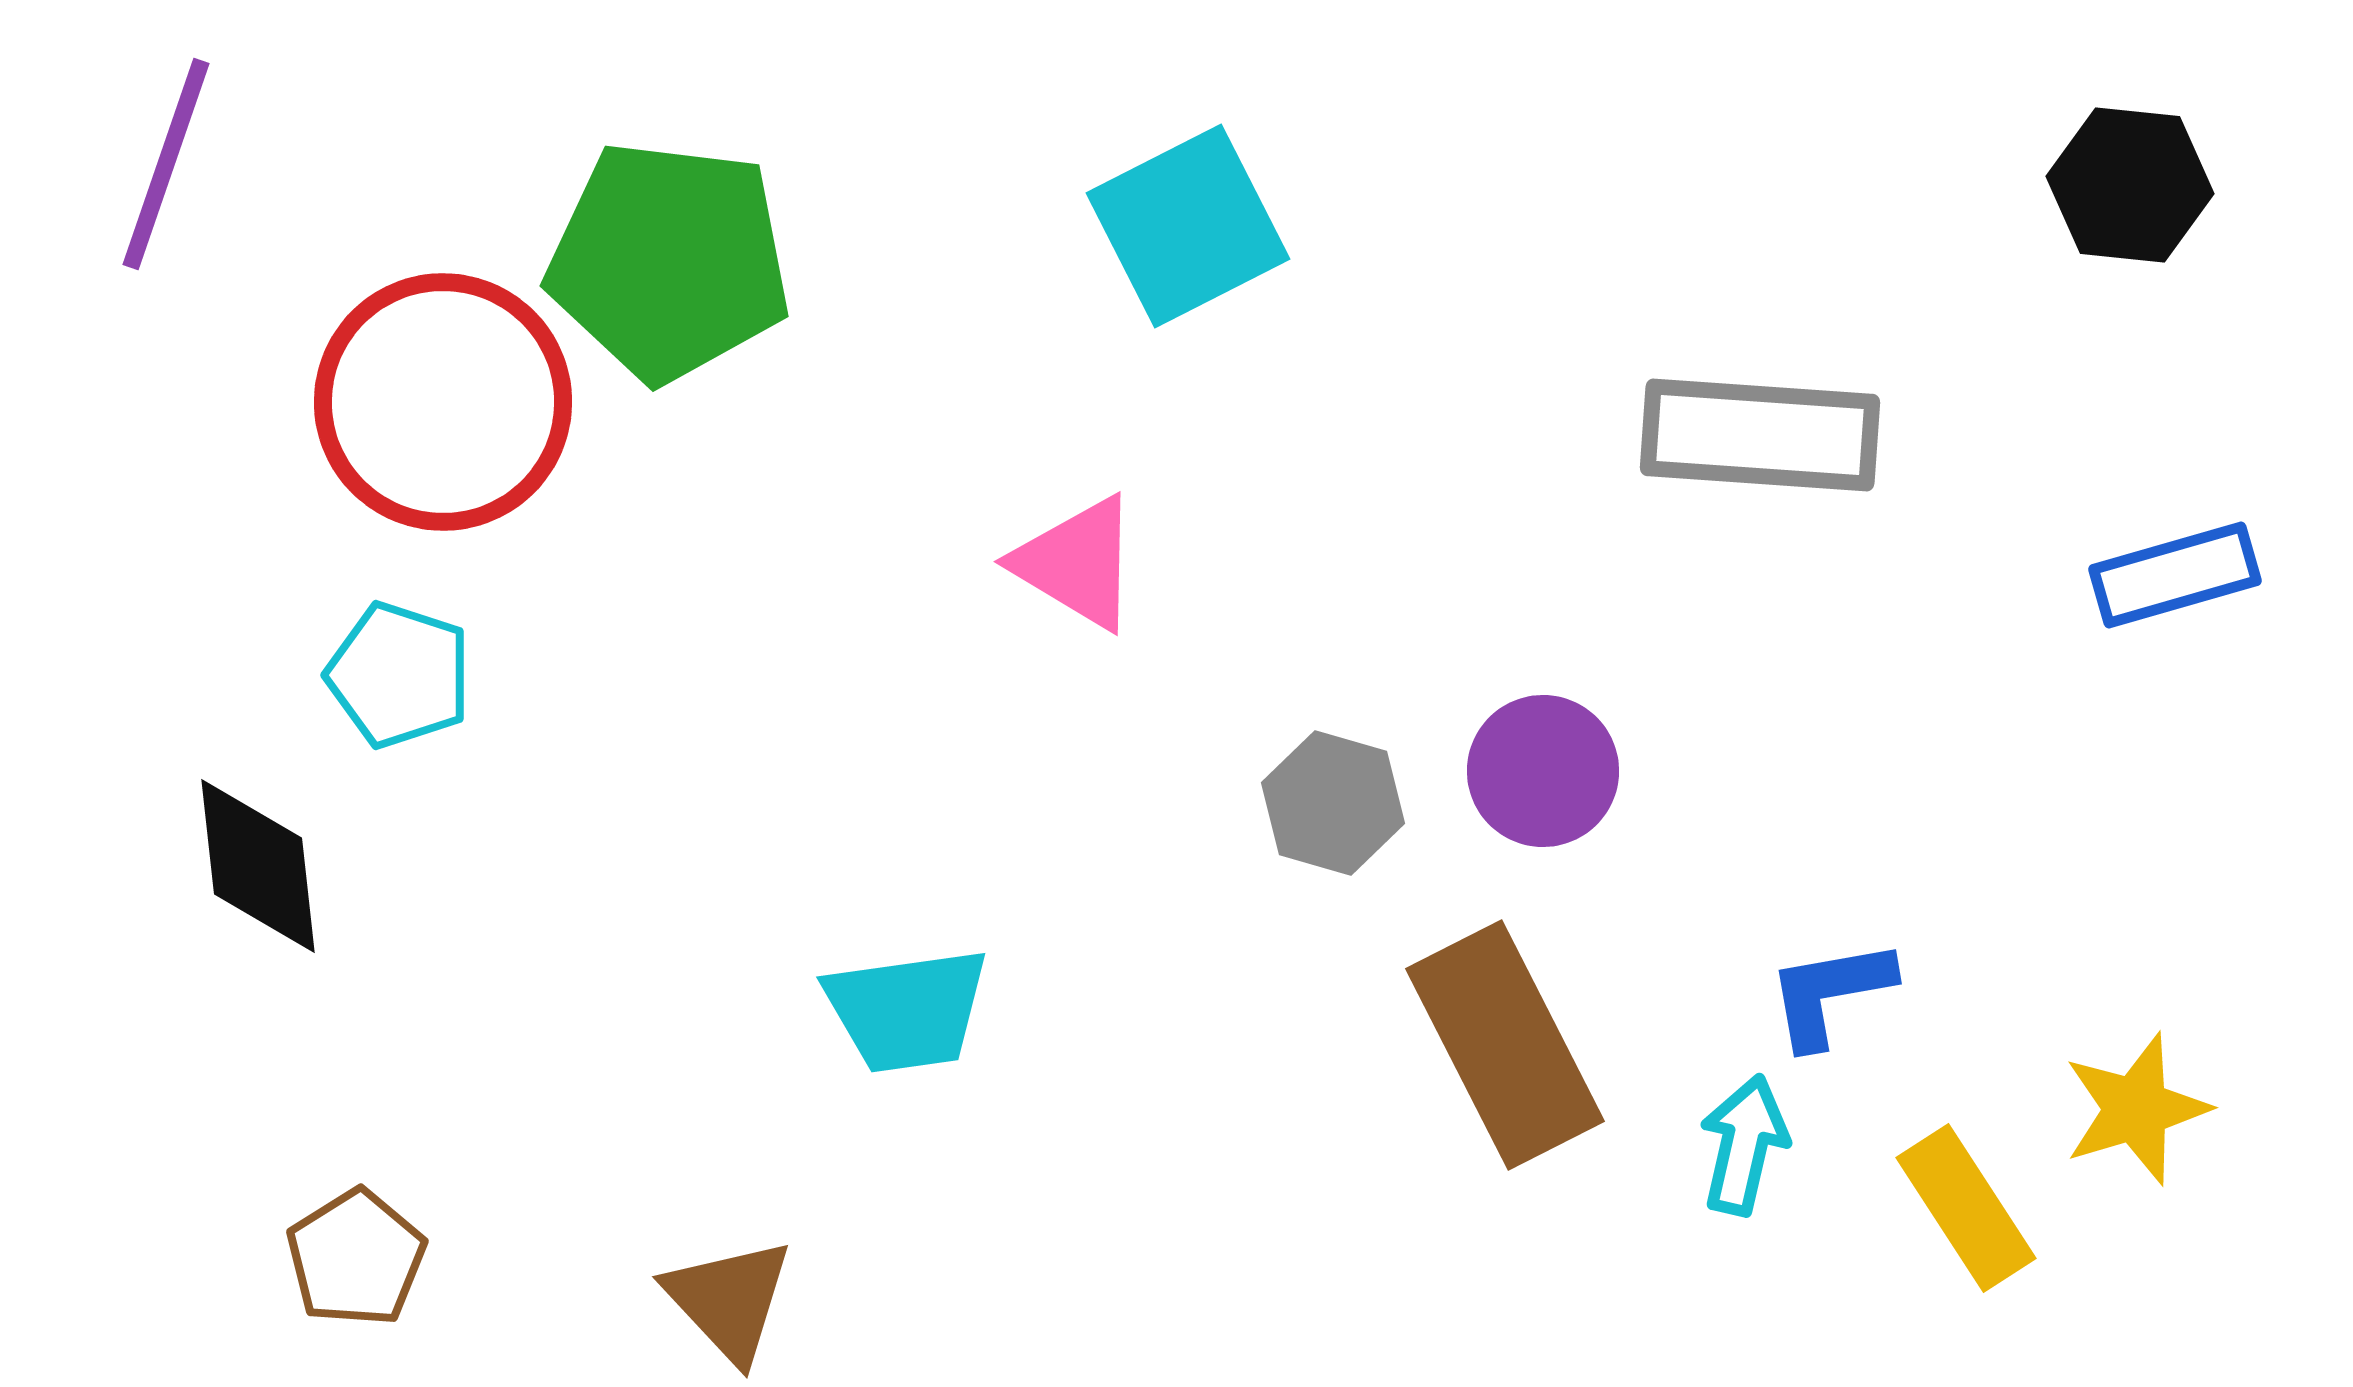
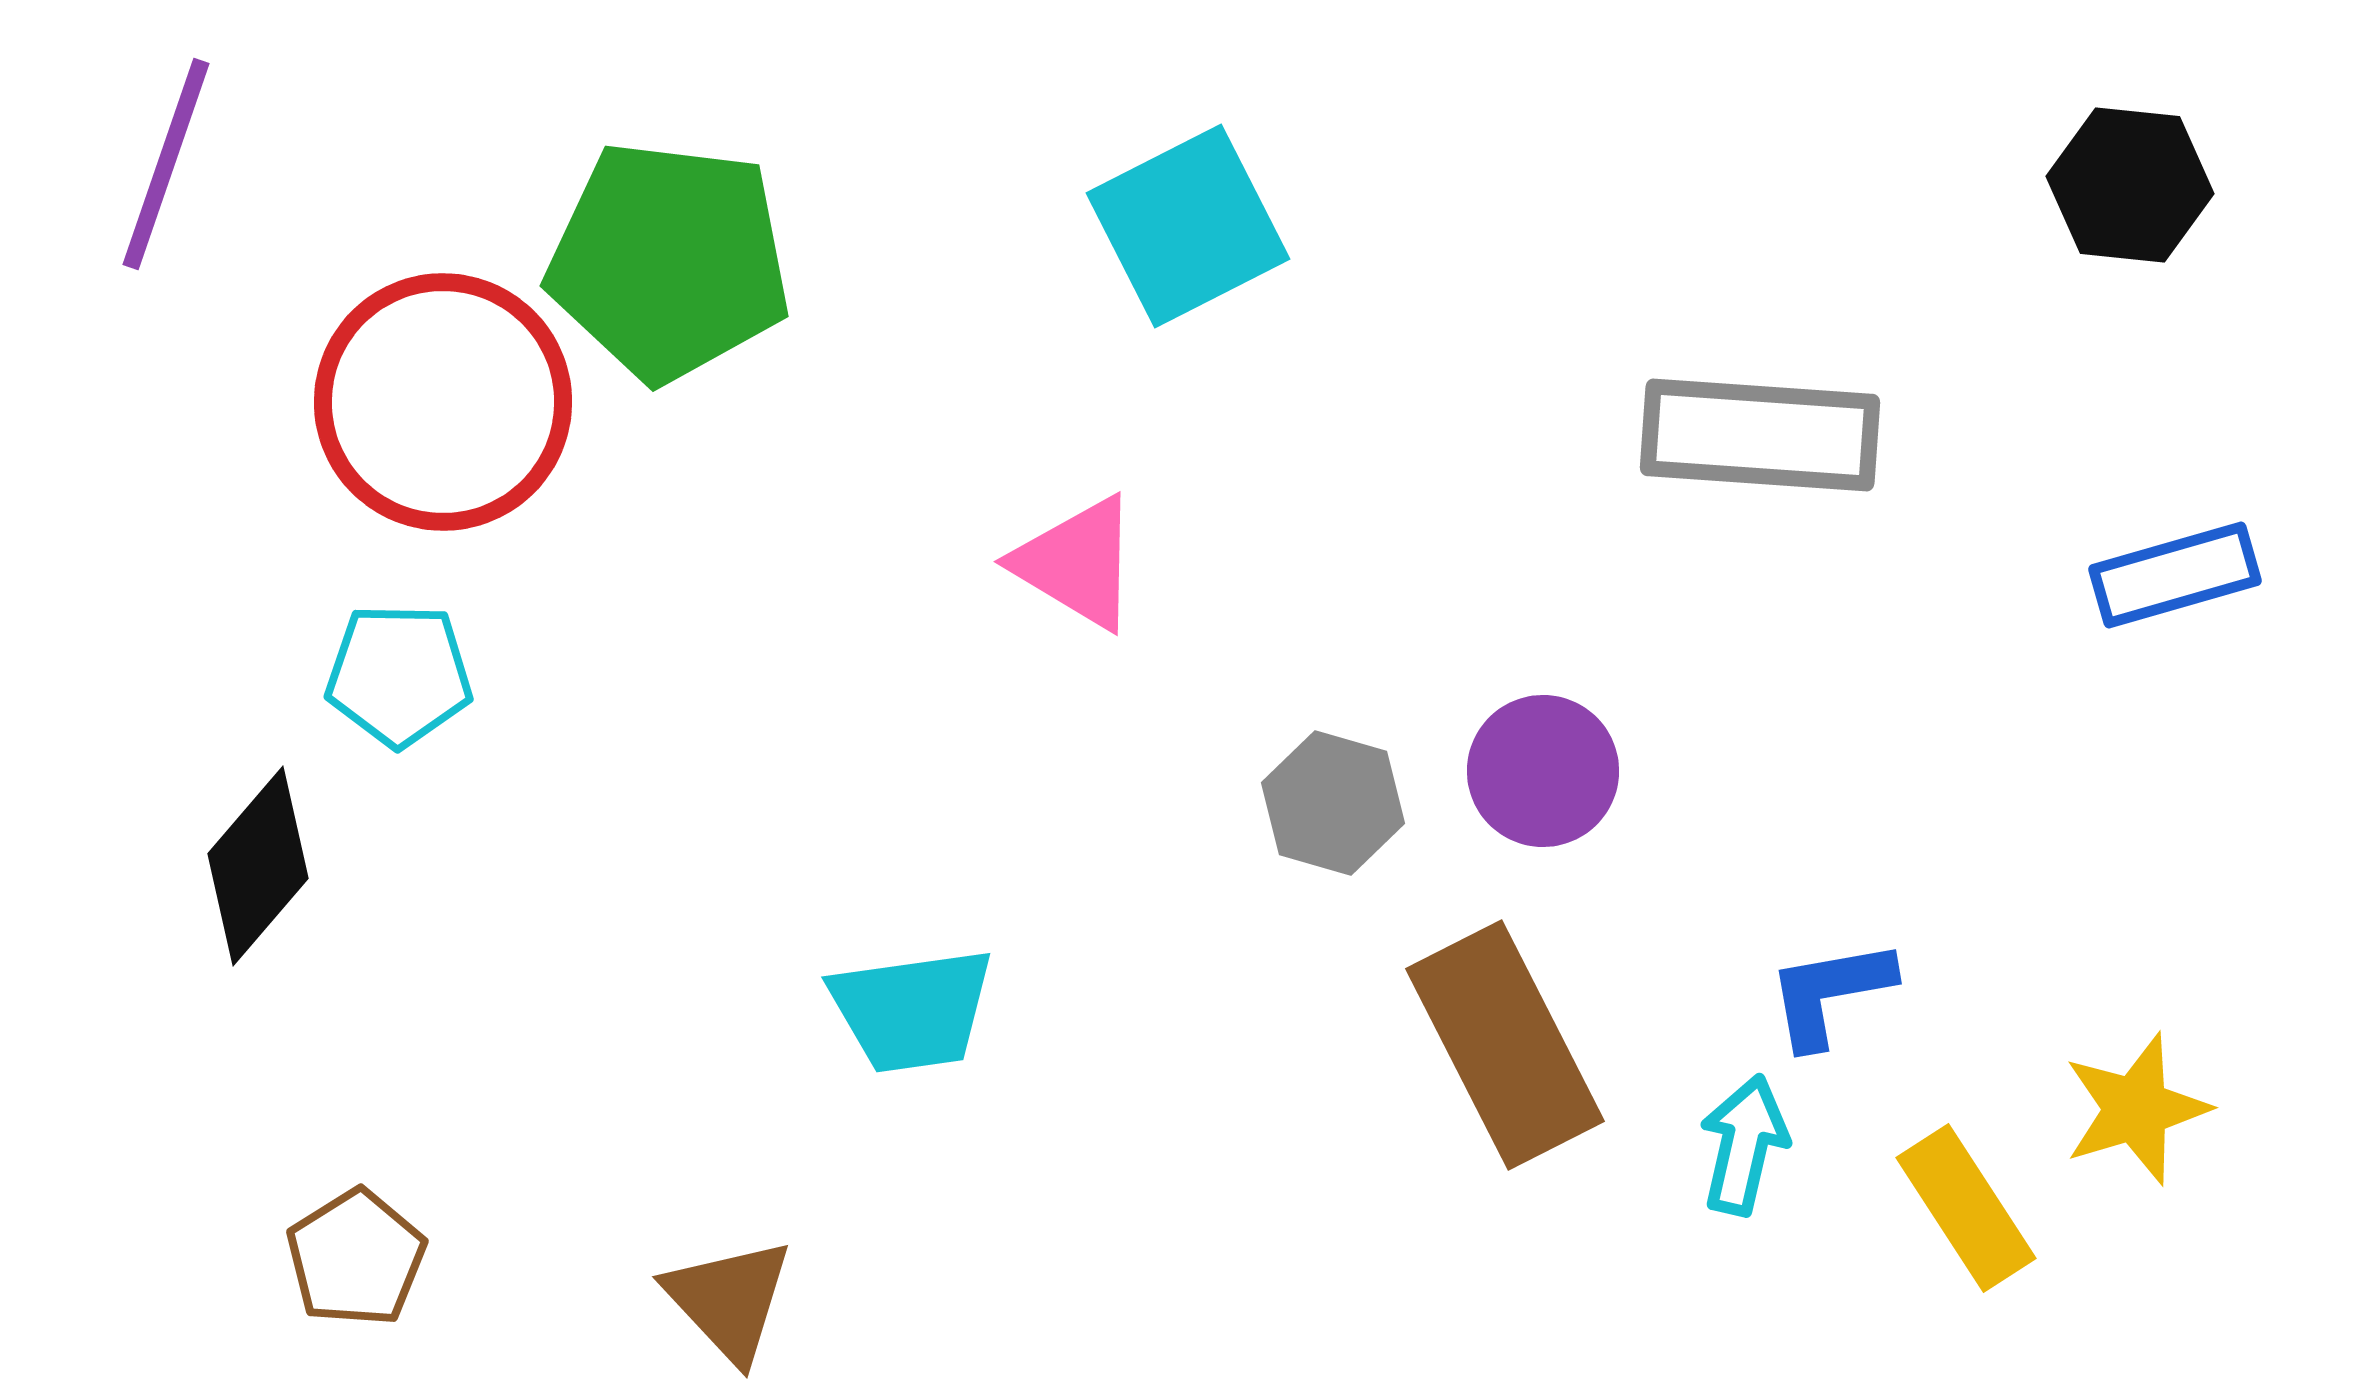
cyan pentagon: rotated 17 degrees counterclockwise
black diamond: rotated 47 degrees clockwise
cyan trapezoid: moved 5 px right
